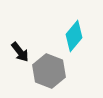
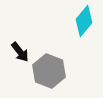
cyan diamond: moved 10 px right, 15 px up
